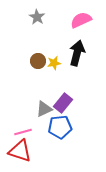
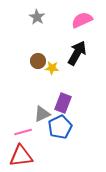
pink semicircle: moved 1 px right
black arrow: rotated 15 degrees clockwise
yellow star: moved 2 px left, 5 px down; rotated 16 degrees clockwise
purple rectangle: rotated 18 degrees counterclockwise
gray triangle: moved 2 px left, 5 px down
blue pentagon: rotated 20 degrees counterclockwise
red triangle: moved 1 px right, 5 px down; rotated 25 degrees counterclockwise
